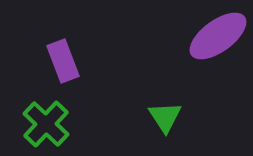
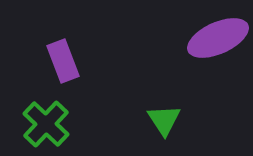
purple ellipse: moved 2 px down; rotated 12 degrees clockwise
green triangle: moved 1 px left, 3 px down
